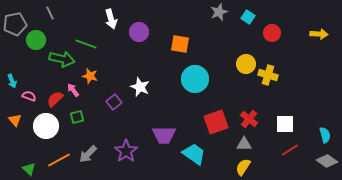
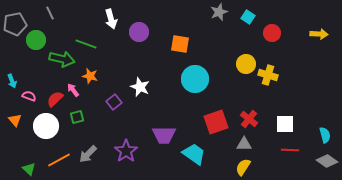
red line: rotated 36 degrees clockwise
